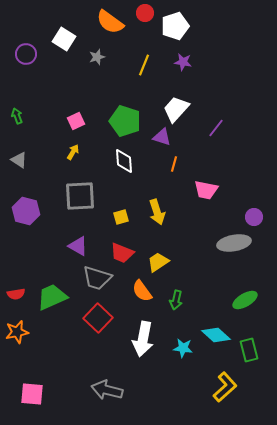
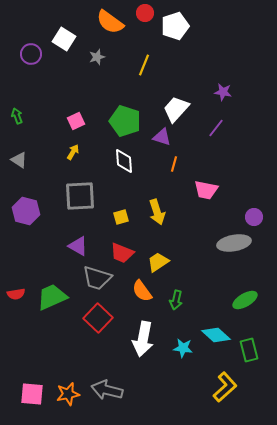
purple circle at (26, 54): moved 5 px right
purple star at (183, 62): moved 40 px right, 30 px down
orange star at (17, 332): moved 51 px right, 62 px down
